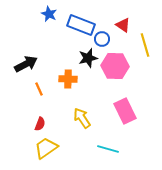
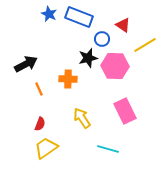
blue rectangle: moved 2 px left, 8 px up
yellow line: rotated 75 degrees clockwise
